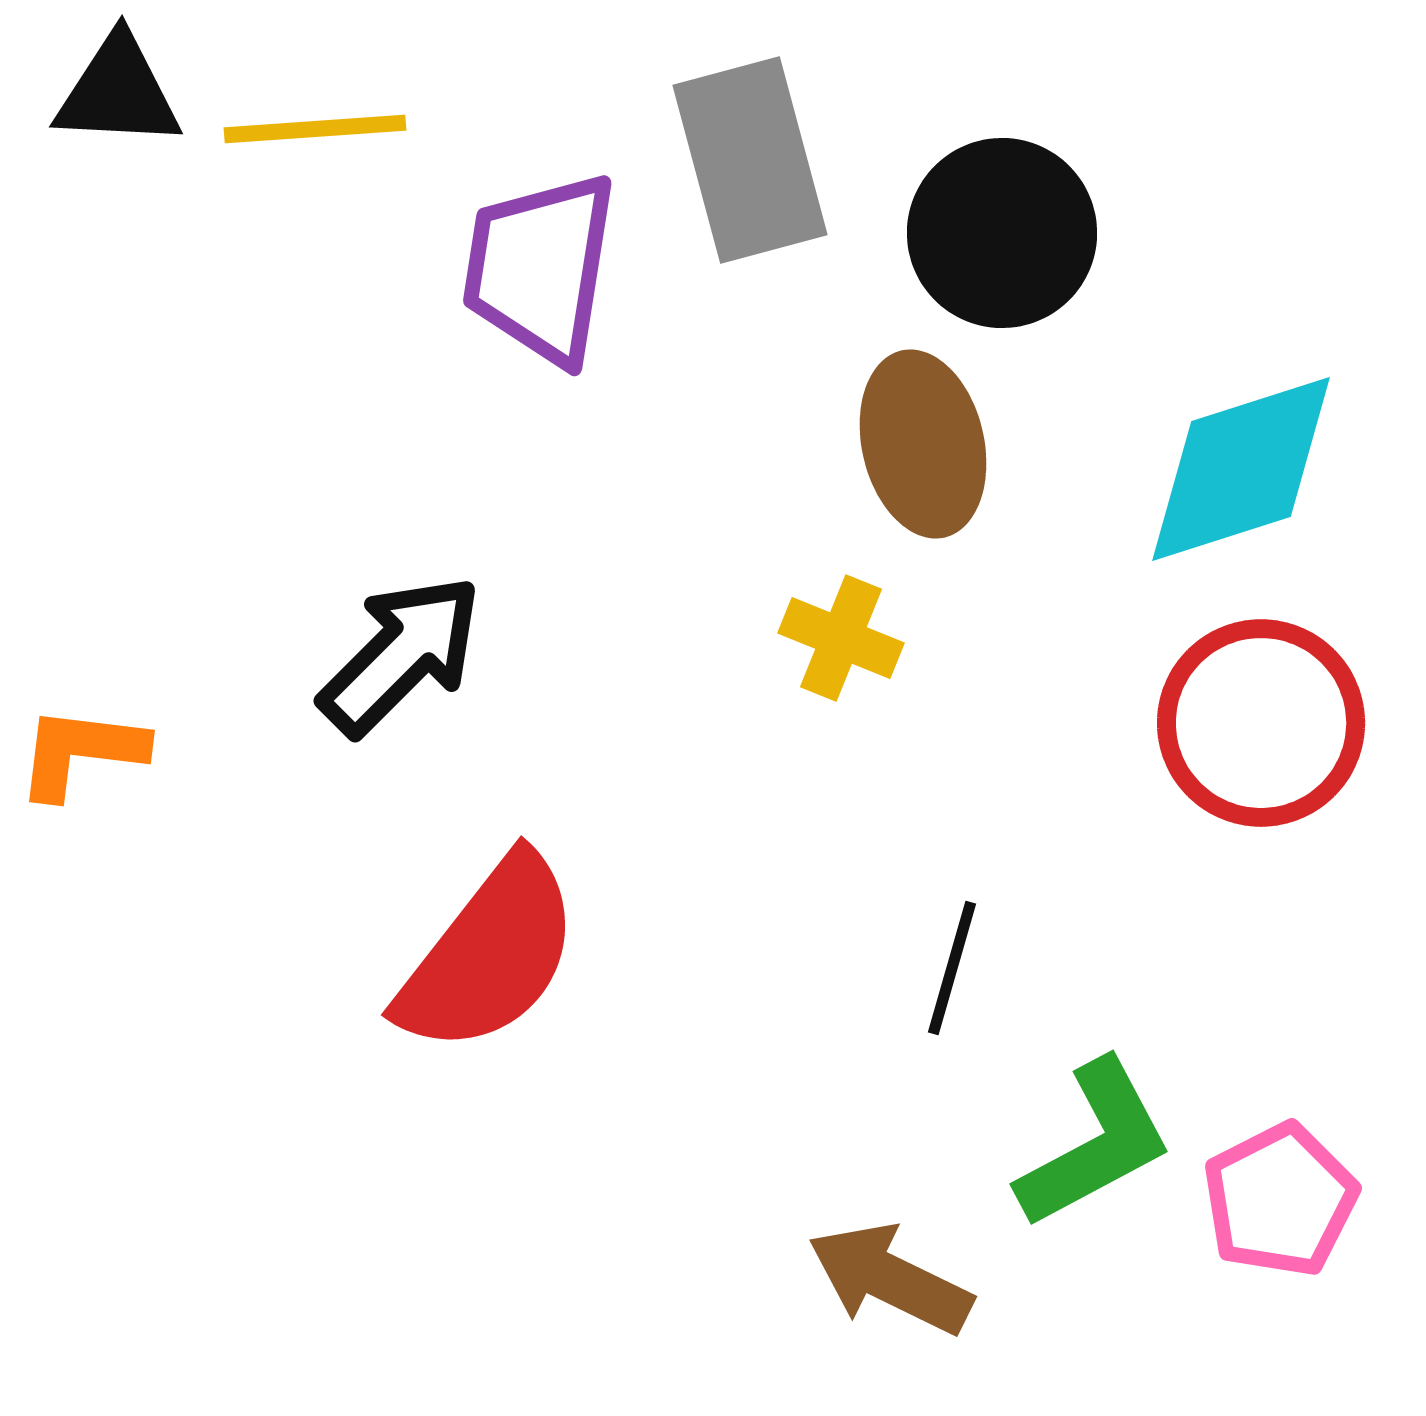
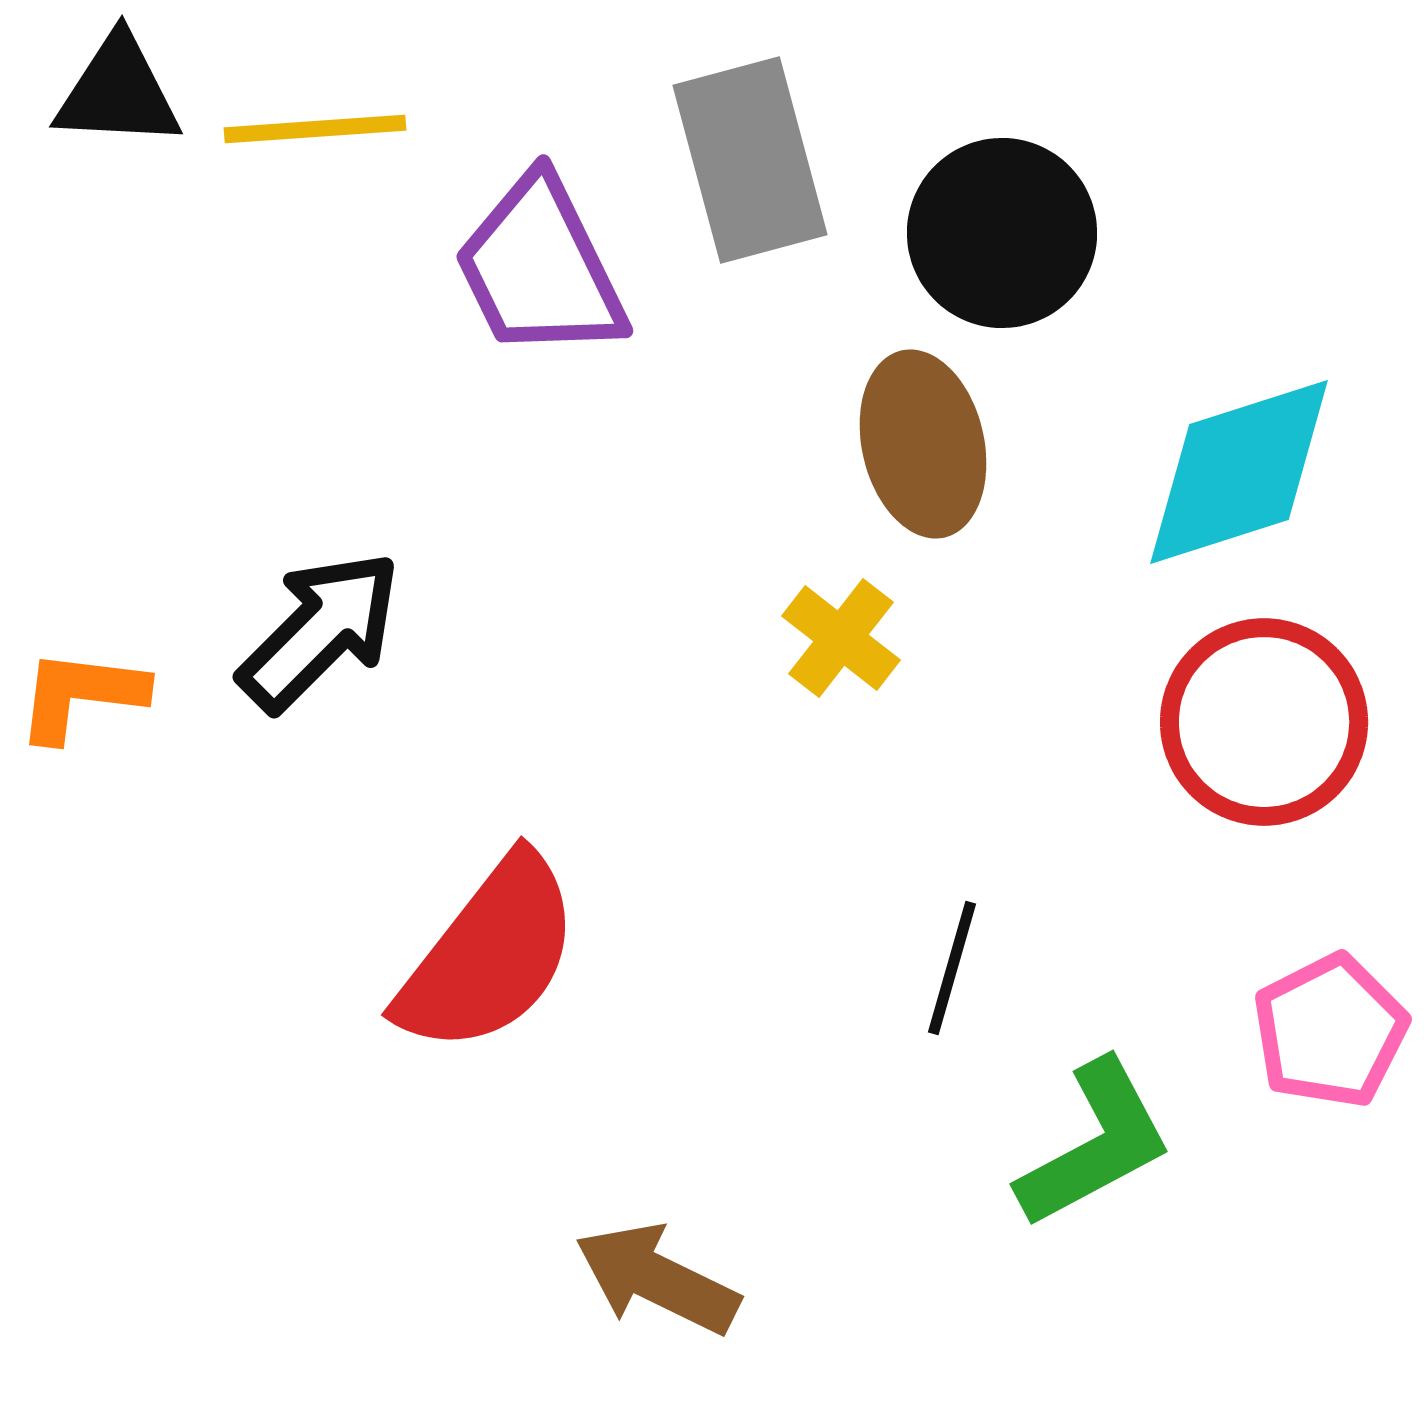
purple trapezoid: rotated 35 degrees counterclockwise
cyan diamond: moved 2 px left, 3 px down
yellow cross: rotated 16 degrees clockwise
black arrow: moved 81 px left, 24 px up
red circle: moved 3 px right, 1 px up
orange L-shape: moved 57 px up
pink pentagon: moved 50 px right, 169 px up
brown arrow: moved 233 px left
